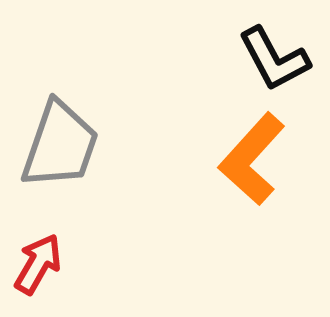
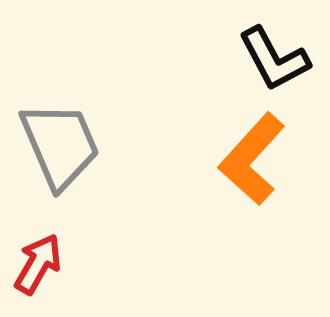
gray trapezoid: rotated 42 degrees counterclockwise
